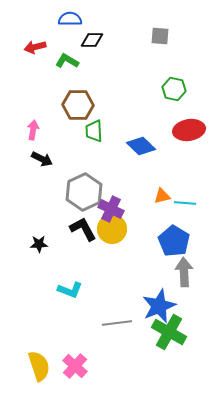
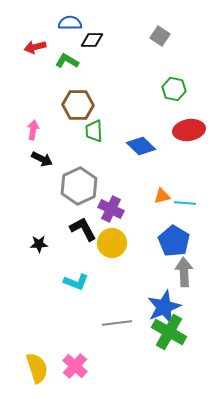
blue semicircle: moved 4 px down
gray square: rotated 30 degrees clockwise
gray hexagon: moved 5 px left, 6 px up
yellow circle: moved 14 px down
cyan L-shape: moved 6 px right, 8 px up
blue star: moved 5 px right, 1 px down
yellow semicircle: moved 2 px left, 2 px down
